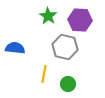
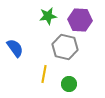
green star: rotated 30 degrees clockwise
blue semicircle: rotated 48 degrees clockwise
green circle: moved 1 px right
